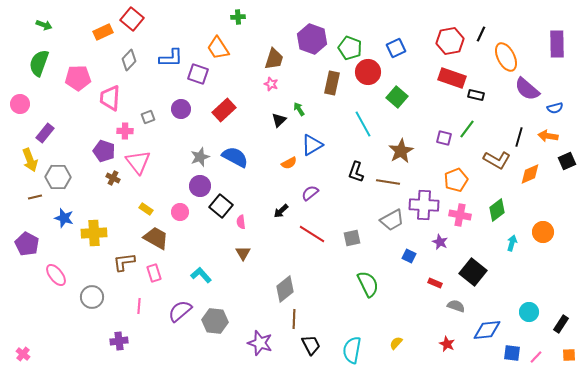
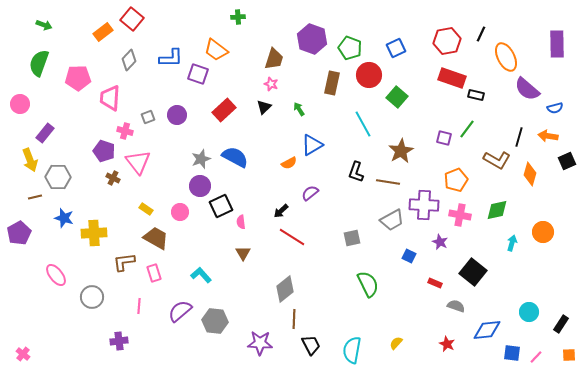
orange rectangle at (103, 32): rotated 12 degrees counterclockwise
red hexagon at (450, 41): moved 3 px left
orange trapezoid at (218, 48): moved 2 px left, 2 px down; rotated 20 degrees counterclockwise
red circle at (368, 72): moved 1 px right, 3 px down
purple circle at (181, 109): moved 4 px left, 6 px down
black triangle at (279, 120): moved 15 px left, 13 px up
pink cross at (125, 131): rotated 14 degrees clockwise
gray star at (200, 157): moved 1 px right, 2 px down
orange diamond at (530, 174): rotated 50 degrees counterclockwise
black square at (221, 206): rotated 25 degrees clockwise
green diamond at (497, 210): rotated 25 degrees clockwise
red line at (312, 234): moved 20 px left, 3 px down
purple pentagon at (27, 244): moved 8 px left, 11 px up; rotated 15 degrees clockwise
purple star at (260, 343): rotated 15 degrees counterclockwise
